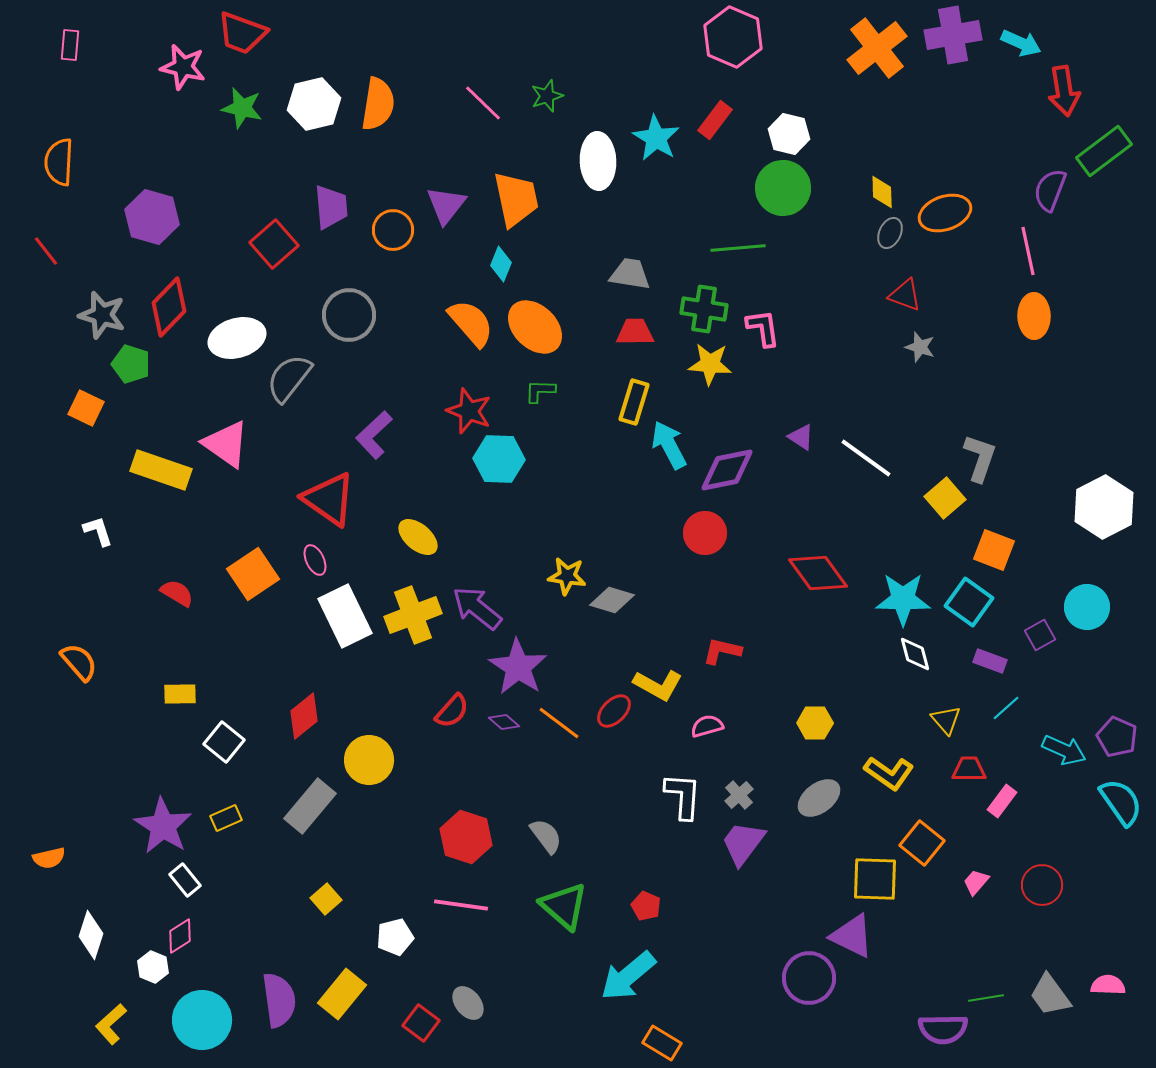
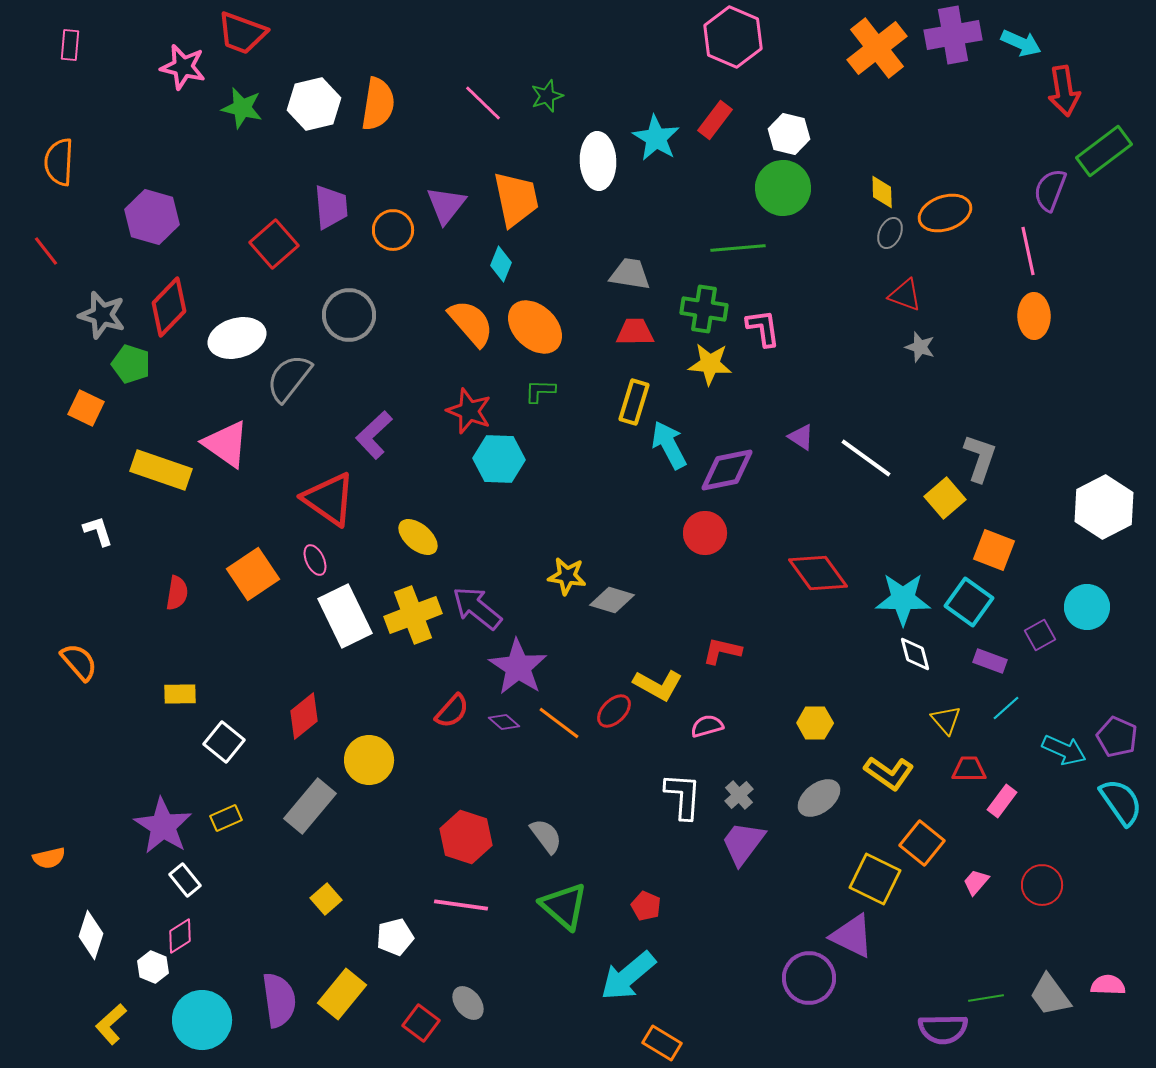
red semicircle at (177, 593): rotated 68 degrees clockwise
yellow square at (875, 879): rotated 24 degrees clockwise
